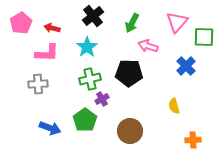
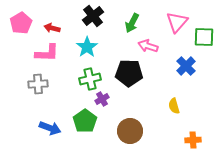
green pentagon: moved 1 px down
